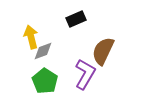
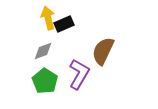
black rectangle: moved 12 px left, 5 px down
yellow arrow: moved 17 px right, 19 px up
purple L-shape: moved 6 px left
